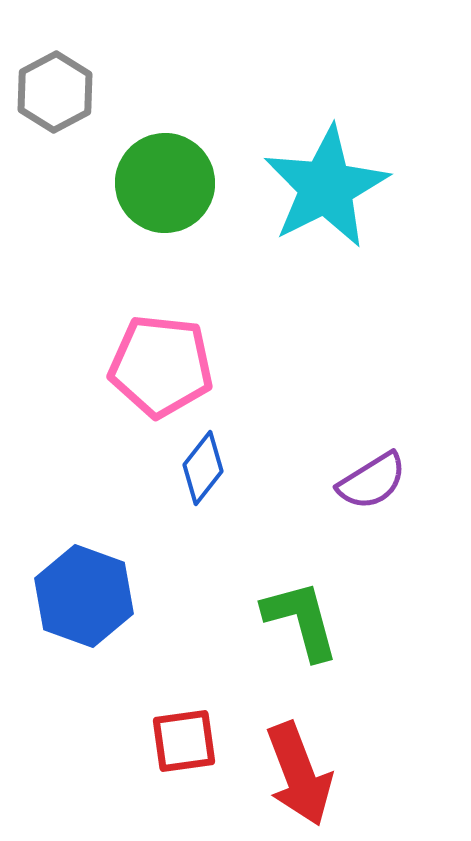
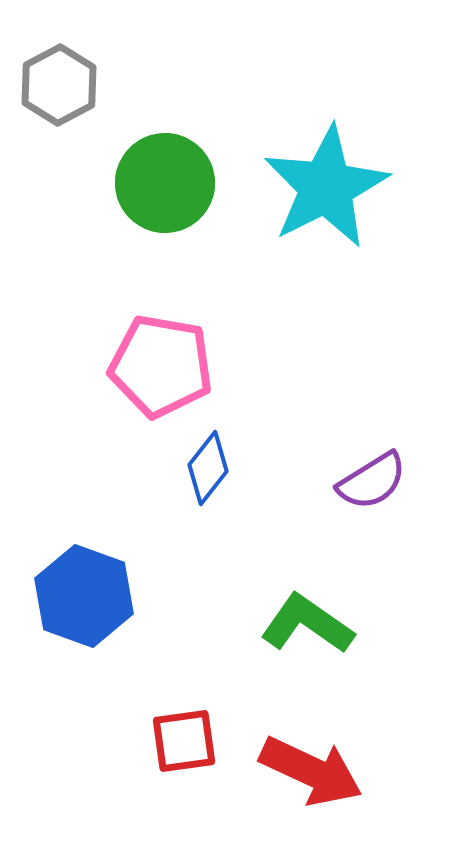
gray hexagon: moved 4 px right, 7 px up
pink pentagon: rotated 4 degrees clockwise
blue diamond: moved 5 px right
green L-shape: moved 6 px right, 4 px down; rotated 40 degrees counterclockwise
red arrow: moved 12 px right, 3 px up; rotated 44 degrees counterclockwise
